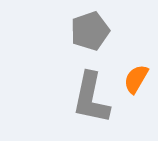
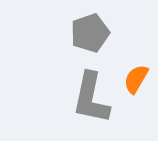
gray pentagon: moved 2 px down
